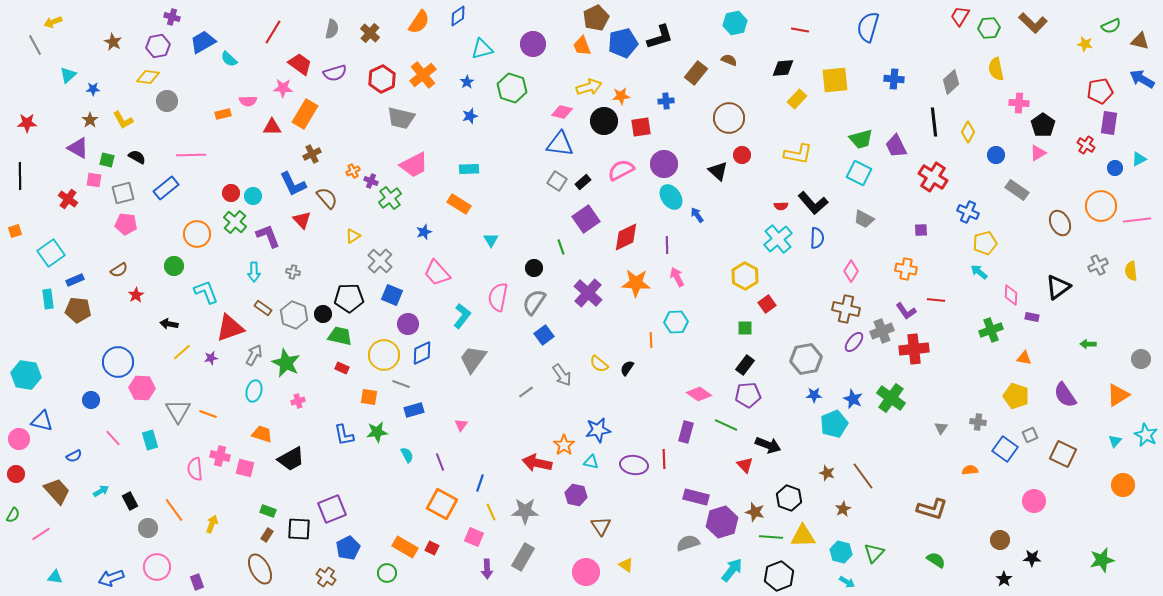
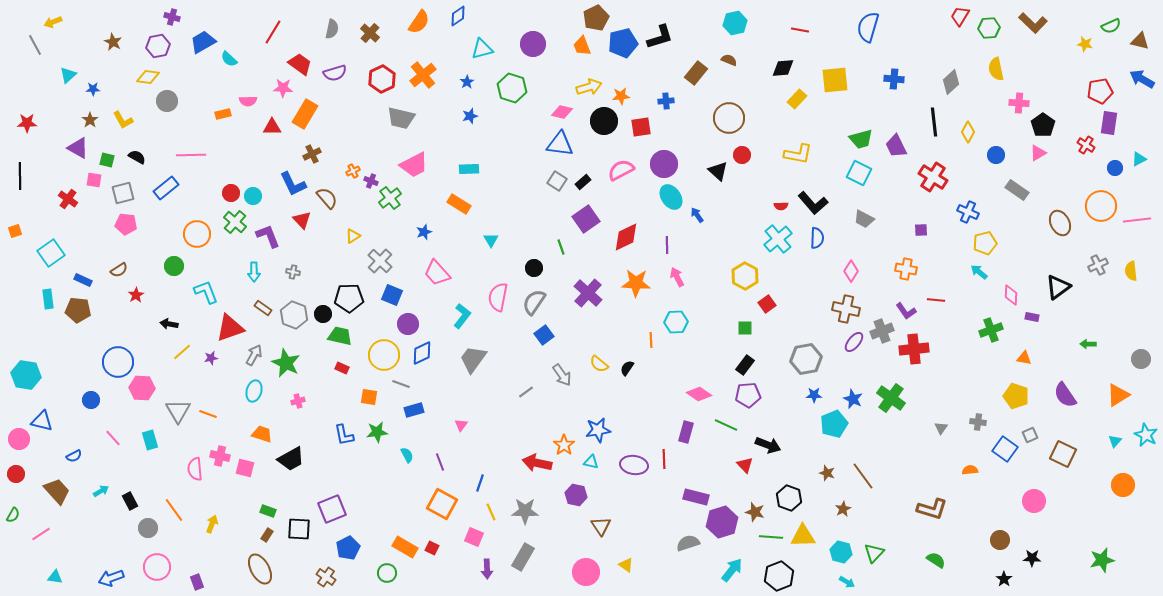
blue rectangle at (75, 280): moved 8 px right; rotated 48 degrees clockwise
